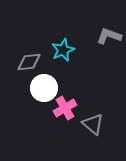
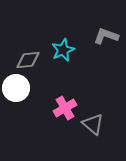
gray L-shape: moved 3 px left
gray diamond: moved 1 px left, 2 px up
white circle: moved 28 px left
